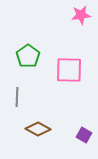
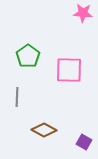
pink star: moved 2 px right, 2 px up; rotated 12 degrees clockwise
brown diamond: moved 6 px right, 1 px down
purple square: moved 7 px down
